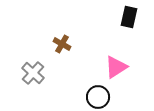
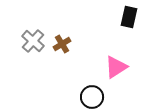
brown cross: rotated 30 degrees clockwise
gray cross: moved 32 px up
black circle: moved 6 px left
